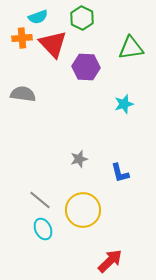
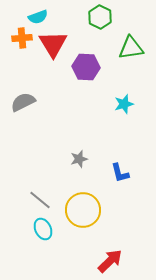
green hexagon: moved 18 px right, 1 px up
red triangle: rotated 12 degrees clockwise
gray semicircle: moved 8 px down; rotated 35 degrees counterclockwise
